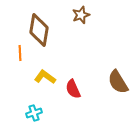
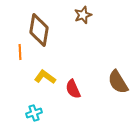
brown star: moved 2 px right
orange line: moved 1 px up
